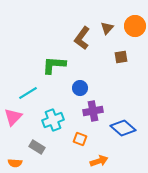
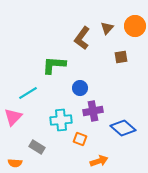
cyan cross: moved 8 px right; rotated 15 degrees clockwise
